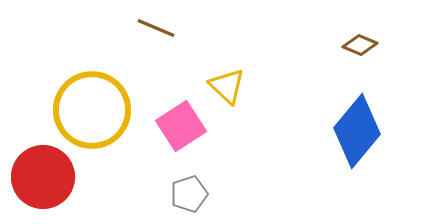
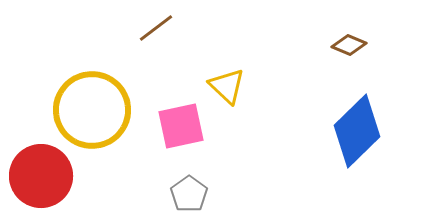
brown line: rotated 60 degrees counterclockwise
brown diamond: moved 11 px left
pink square: rotated 21 degrees clockwise
blue diamond: rotated 6 degrees clockwise
red circle: moved 2 px left, 1 px up
gray pentagon: rotated 18 degrees counterclockwise
